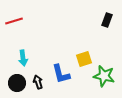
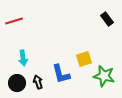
black rectangle: moved 1 px up; rotated 56 degrees counterclockwise
